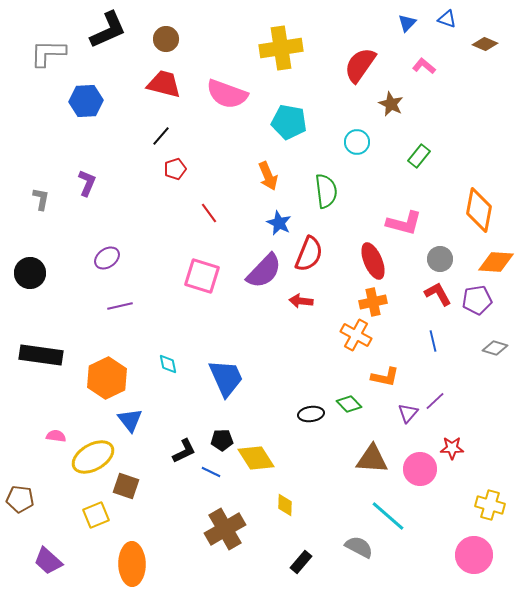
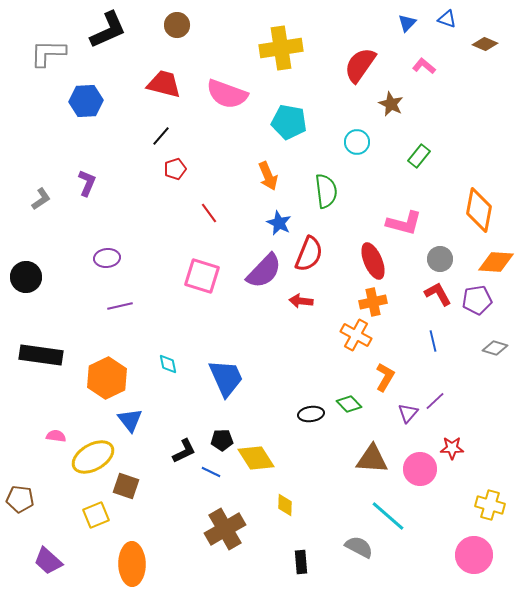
brown circle at (166, 39): moved 11 px right, 14 px up
gray L-shape at (41, 199): rotated 45 degrees clockwise
purple ellipse at (107, 258): rotated 30 degrees clockwise
black circle at (30, 273): moved 4 px left, 4 px down
orange L-shape at (385, 377): rotated 72 degrees counterclockwise
black rectangle at (301, 562): rotated 45 degrees counterclockwise
